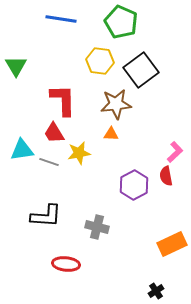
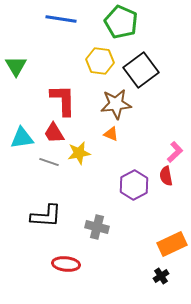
orange triangle: rotated 21 degrees clockwise
cyan triangle: moved 12 px up
black cross: moved 5 px right, 15 px up
